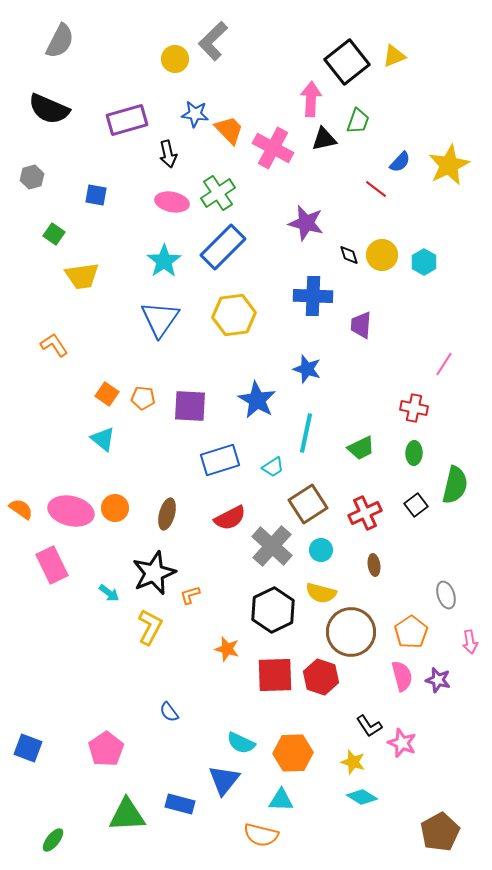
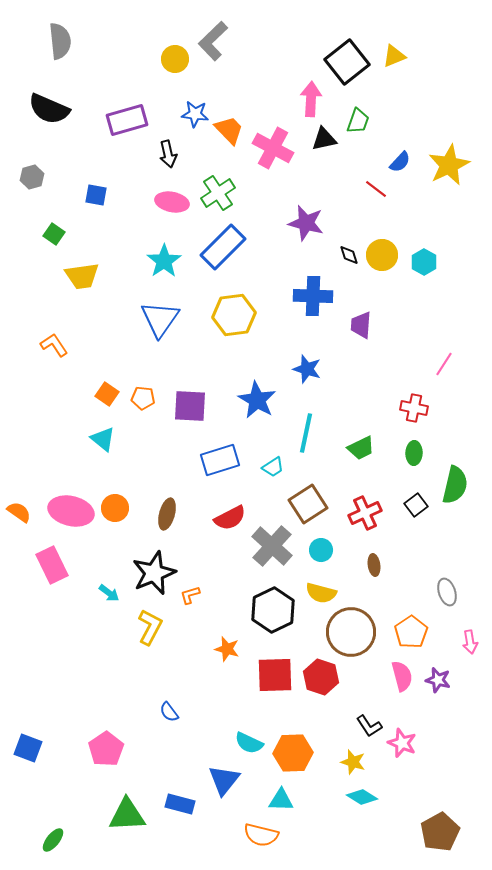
gray semicircle at (60, 41): rotated 33 degrees counterclockwise
orange semicircle at (21, 509): moved 2 px left, 3 px down
gray ellipse at (446, 595): moved 1 px right, 3 px up
cyan semicircle at (241, 743): moved 8 px right
